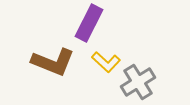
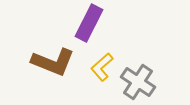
yellow L-shape: moved 4 px left, 5 px down; rotated 96 degrees clockwise
gray cross: rotated 24 degrees counterclockwise
